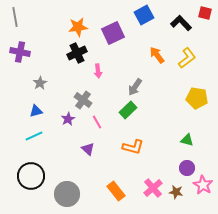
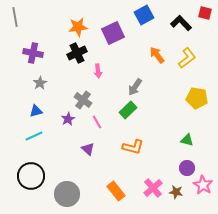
purple cross: moved 13 px right, 1 px down
